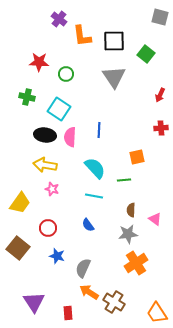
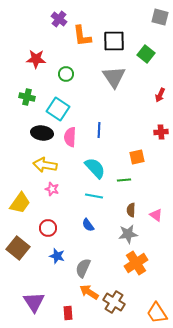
red star: moved 3 px left, 3 px up
cyan square: moved 1 px left
red cross: moved 4 px down
black ellipse: moved 3 px left, 2 px up
pink triangle: moved 1 px right, 4 px up
